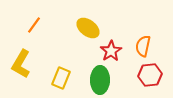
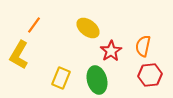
yellow L-shape: moved 2 px left, 9 px up
green ellipse: moved 3 px left; rotated 16 degrees counterclockwise
